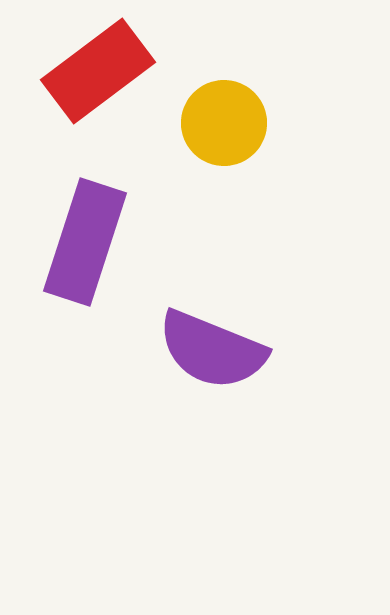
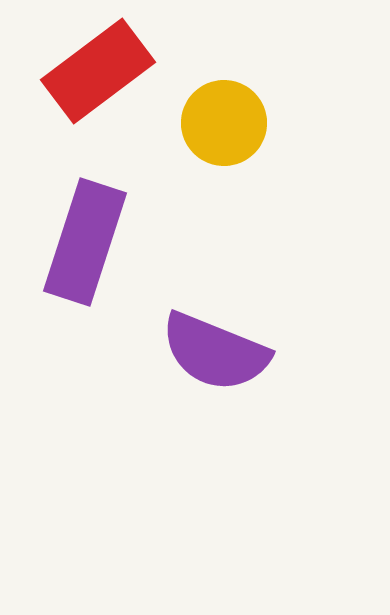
purple semicircle: moved 3 px right, 2 px down
